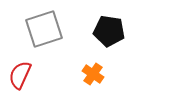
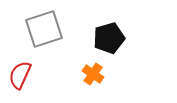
black pentagon: moved 7 px down; rotated 24 degrees counterclockwise
